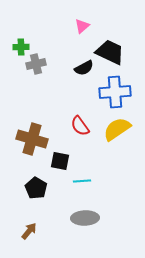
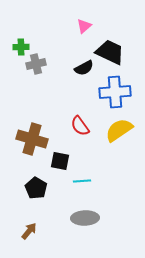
pink triangle: moved 2 px right
yellow semicircle: moved 2 px right, 1 px down
